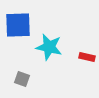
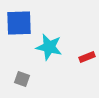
blue square: moved 1 px right, 2 px up
red rectangle: rotated 35 degrees counterclockwise
